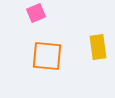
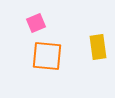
pink square: moved 10 px down
